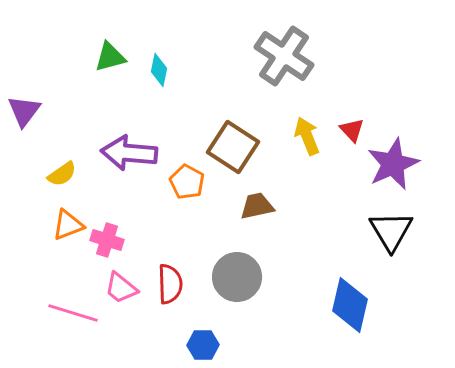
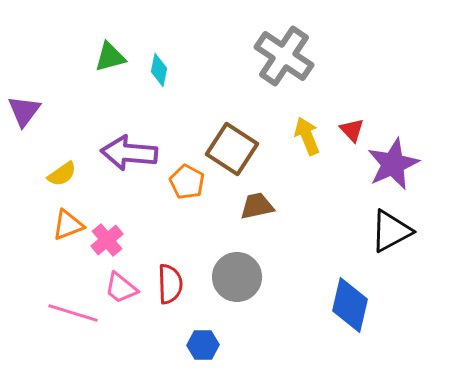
brown square: moved 1 px left, 2 px down
black triangle: rotated 33 degrees clockwise
pink cross: rotated 32 degrees clockwise
